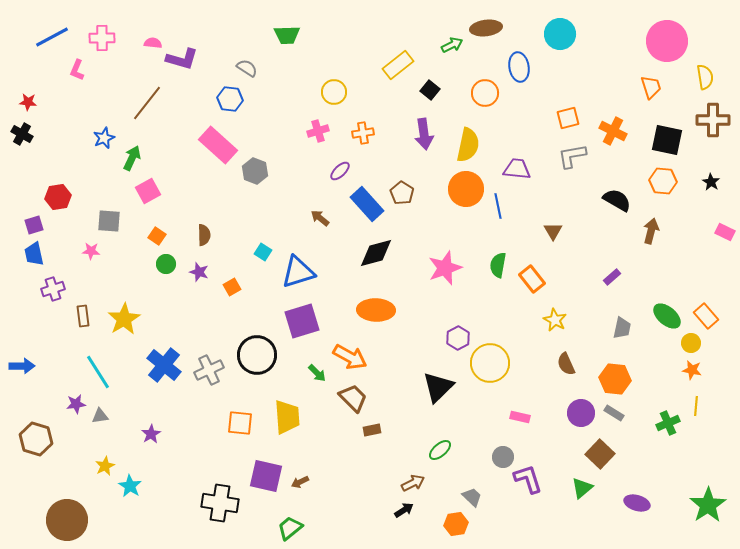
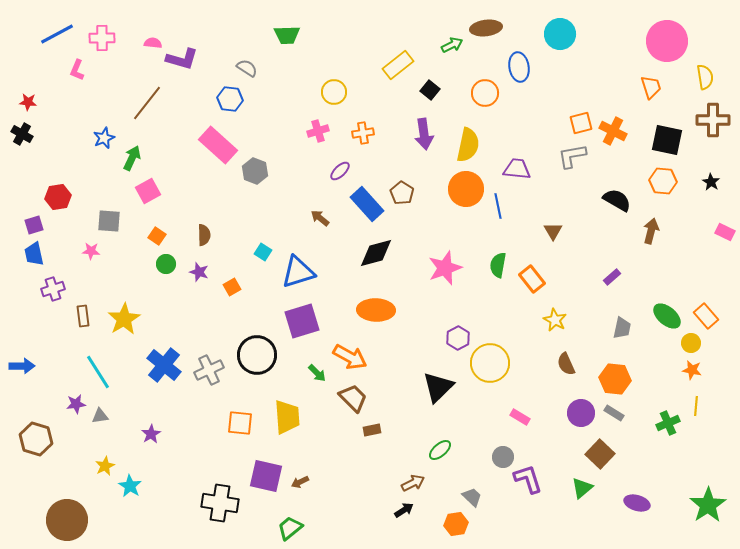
blue line at (52, 37): moved 5 px right, 3 px up
orange square at (568, 118): moved 13 px right, 5 px down
pink rectangle at (520, 417): rotated 18 degrees clockwise
